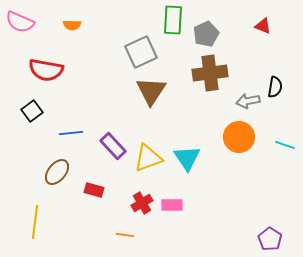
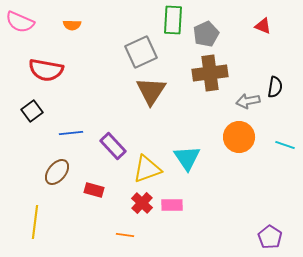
yellow triangle: moved 1 px left, 11 px down
red cross: rotated 15 degrees counterclockwise
purple pentagon: moved 2 px up
